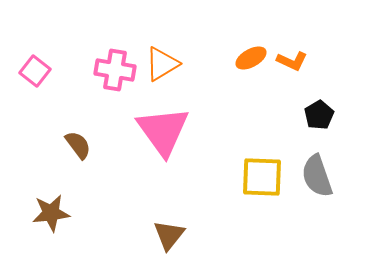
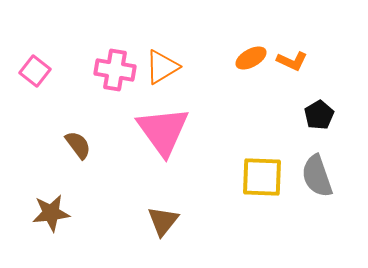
orange triangle: moved 3 px down
brown triangle: moved 6 px left, 14 px up
